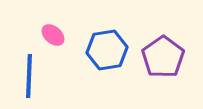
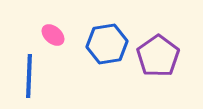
blue hexagon: moved 6 px up
purple pentagon: moved 5 px left, 1 px up
